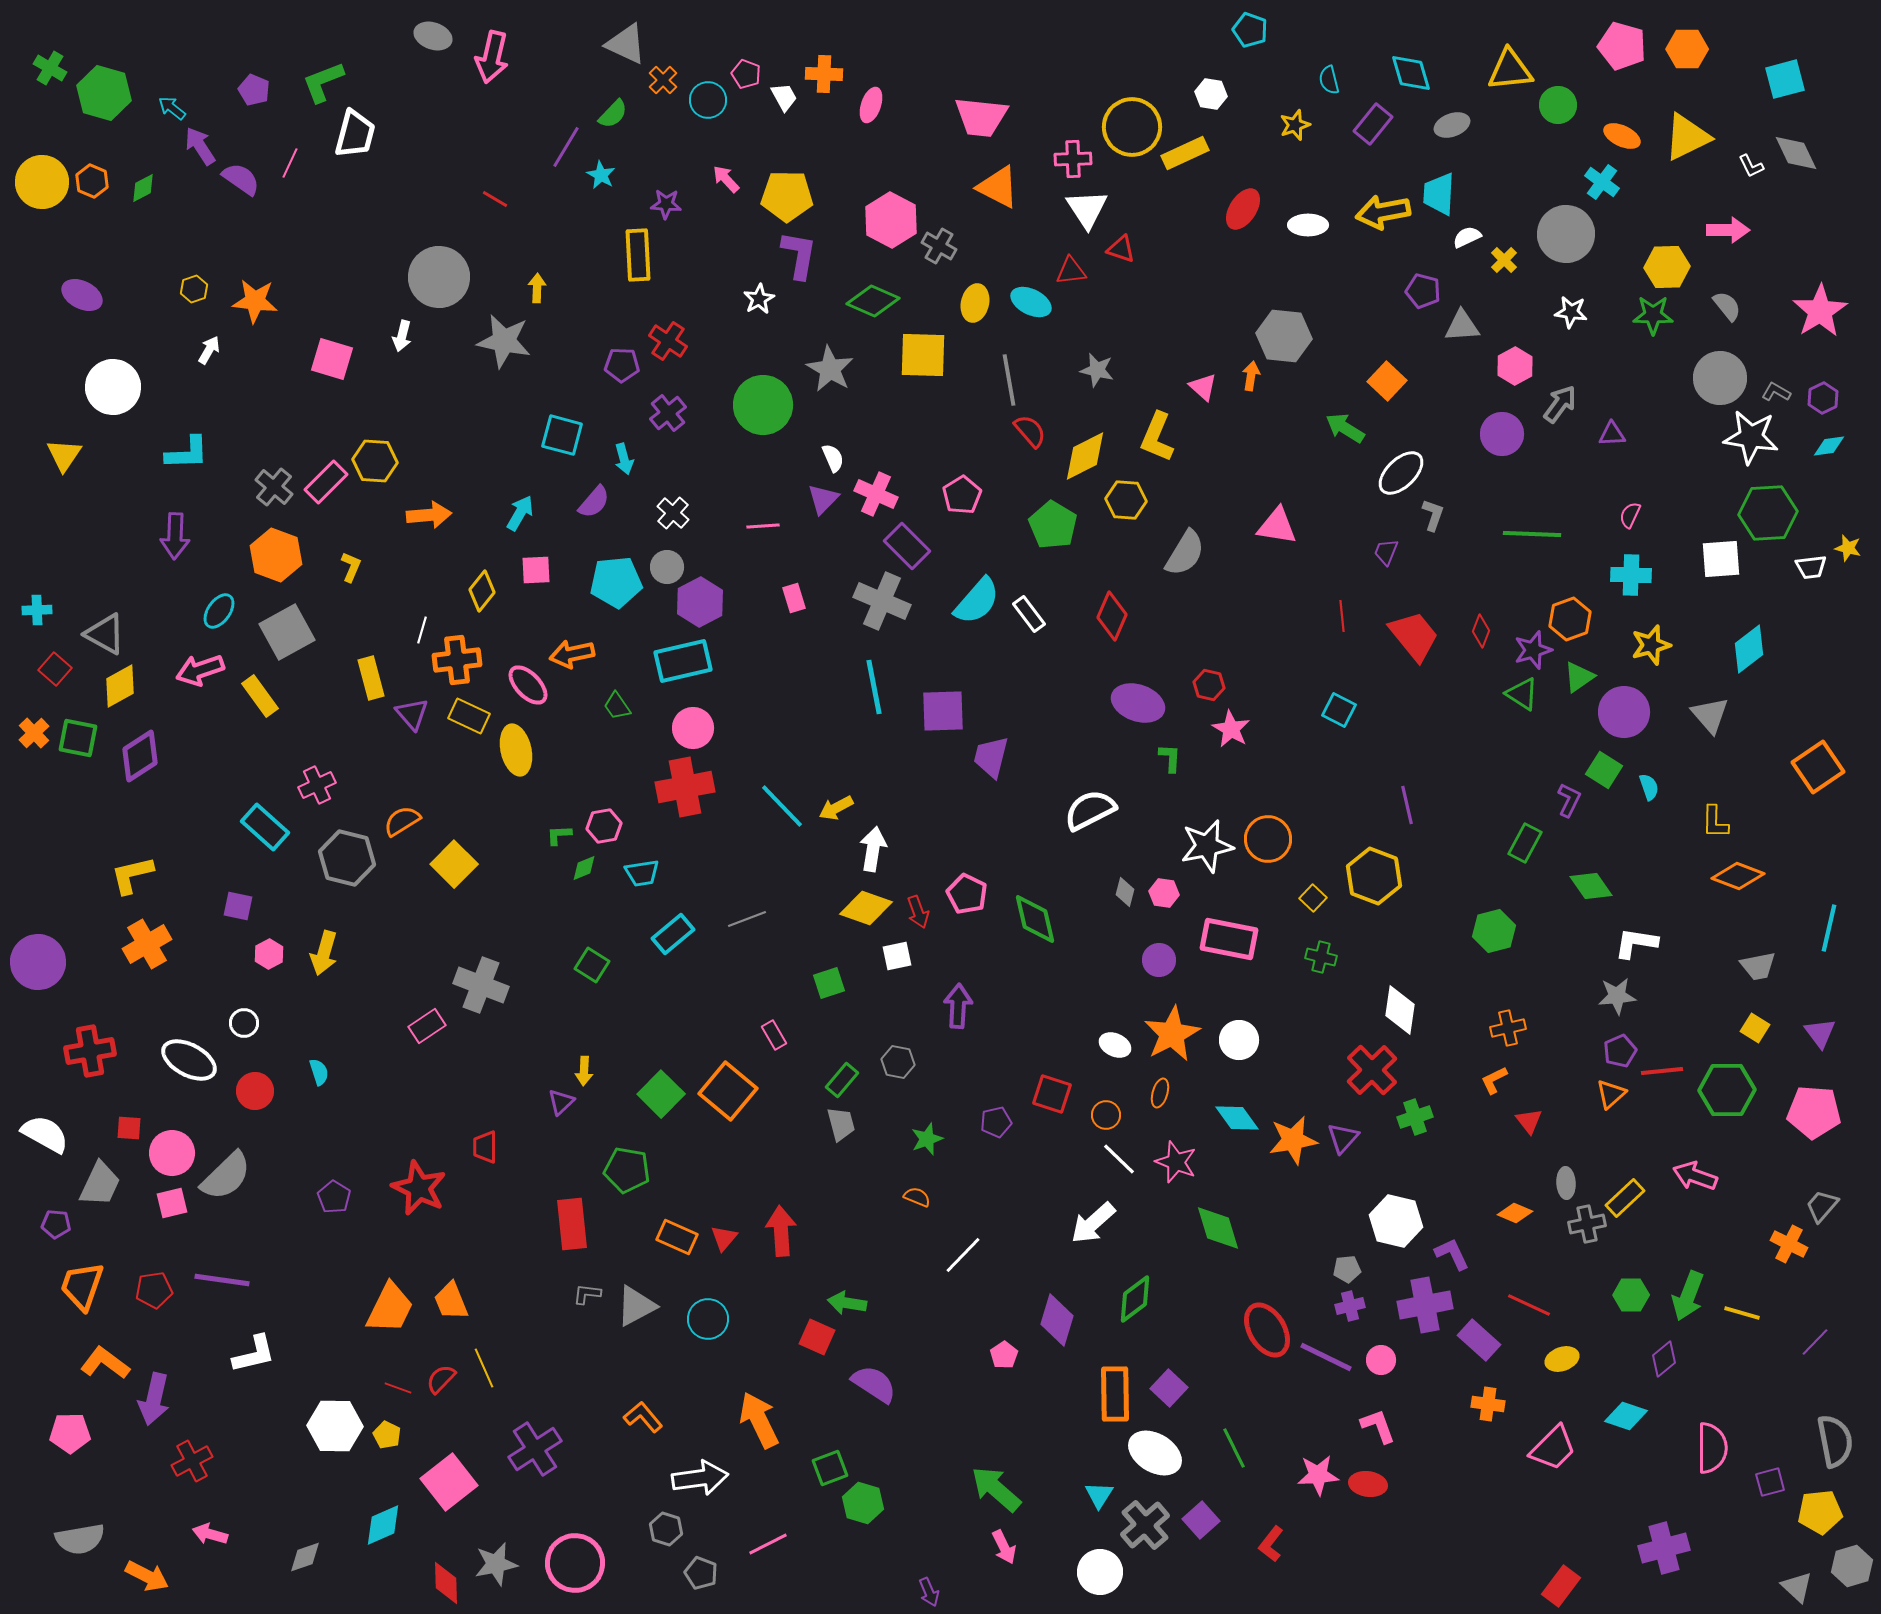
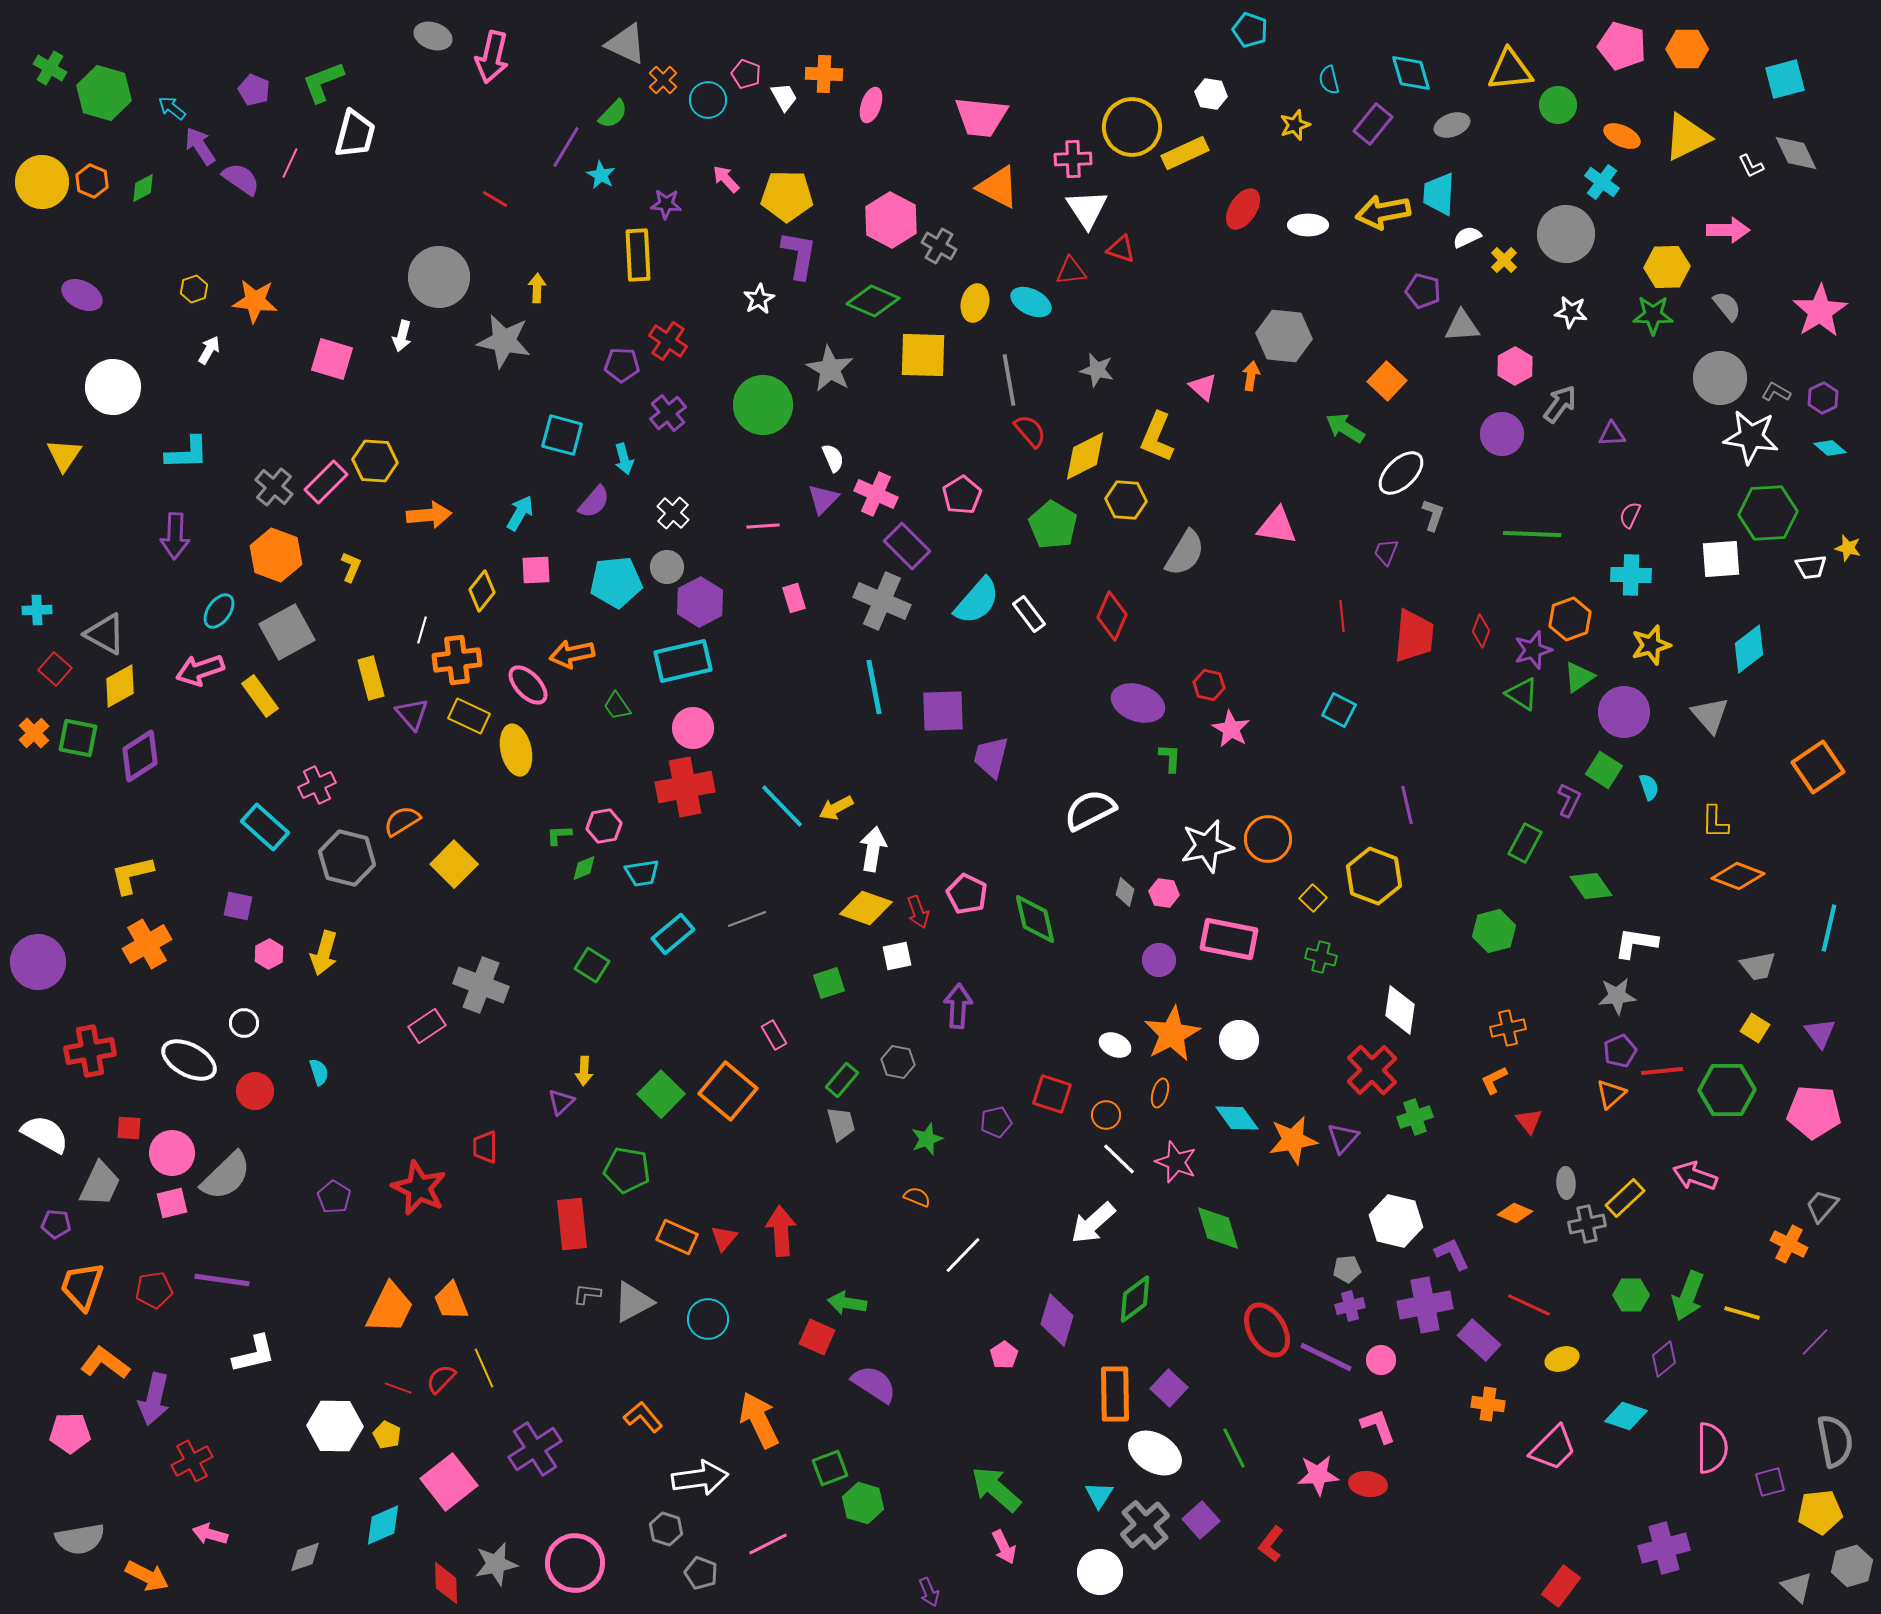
cyan diamond at (1829, 446): moved 1 px right, 2 px down; rotated 48 degrees clockwise
red trapezoid at (1414, 636): rotated 44 degrees clockwise
gray triangle at (636, 1306): moved 3 px left, 4 px up
